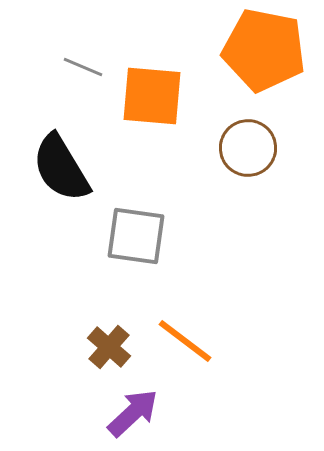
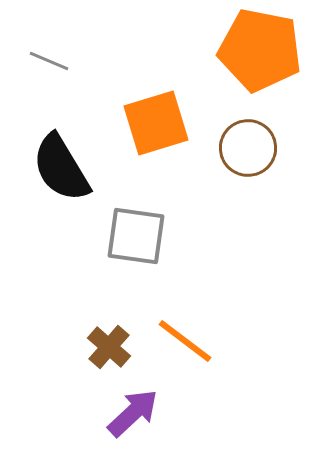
orange pentagon: moved 4 px left
gray line: moved 34 px left, 6 px up
orange square: moved 4 px right, 27 px down; rotated 22 degrees counterclockwise
